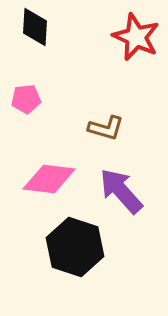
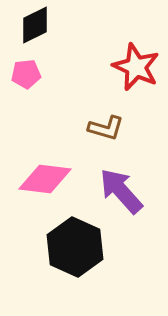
black diamond: moved 2 px up; rotated 60 degrees clockwise
red star: moved 30 px down
pink pentagon: moved 25 px up
pink diamond: moved 4 px left
black hexagon: rotated 6 degrees clockwise
